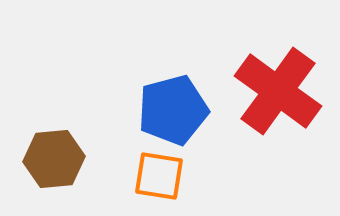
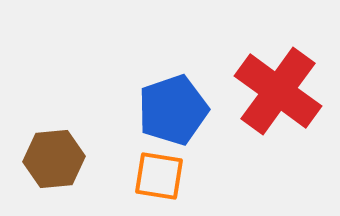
blue pentagon: rotated 4 degrees counterclockwise
